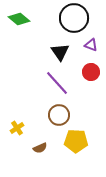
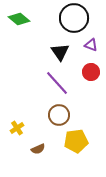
yellow pentagon: rotated 10 degrees counterclockwise
brown semicircle: moved 2 px left, 1 px down
